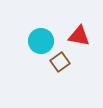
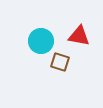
brown square: rotated 36 degrees counterclockwise
